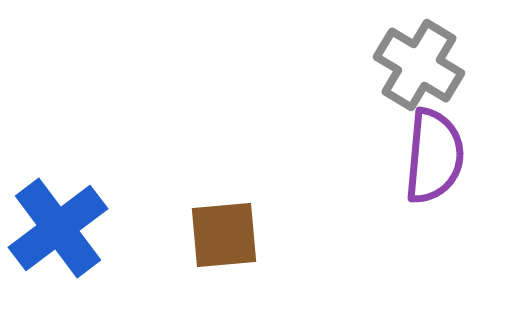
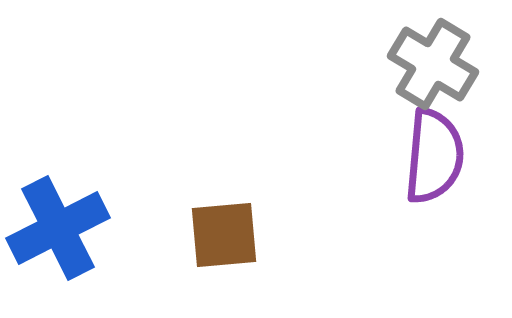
gray cross: moved 14 px right, 1 px up
blue cross: rotated 10 degrees clockwise
